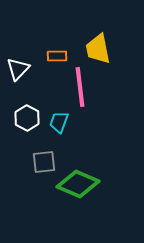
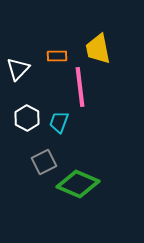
gray square: rotated 20 degrees counterclockwise
